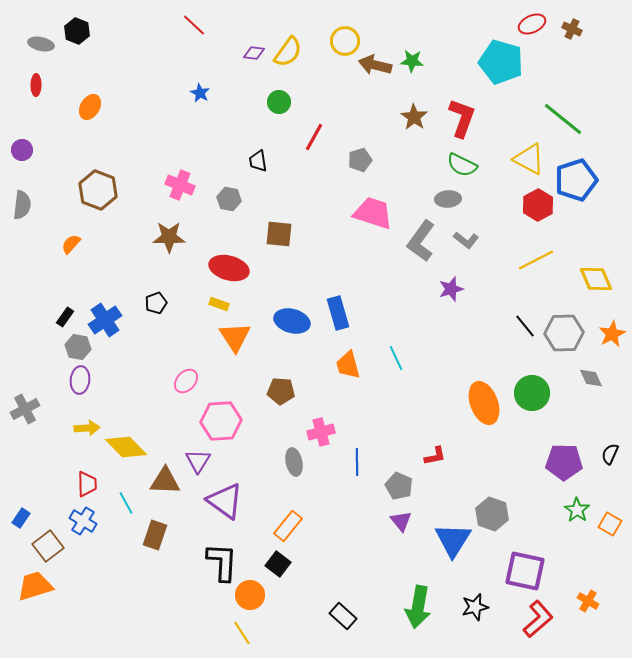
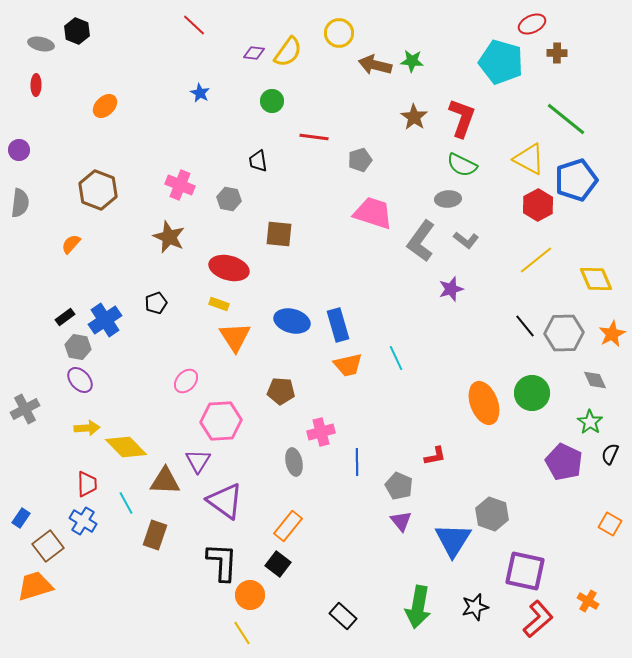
brown cross at (572, 29): moved 15 px left, 24 px down; rotated 24 degrees counterclockwise
yellow circle at (345, 41): moved 6 px left, 8 px up
green circle at (279, 102): moved 7 px left, 1 px up
orange ellipse at (90, 107): moved 15 px right, 1 px up; rotated 15 degrees clockwise
green line at (563, 119): moved 3 px right
red line at (314, 137): rotated 68 degrees clockwise
purple circle at (22, 150): moved 3 px left
gray semicircle at (22, 205): moved 2 px left, 2 px up
brown star at (169, 237): rotated 24 degrees clockwise
yellow line at (536, 260): rotated 12 degrees counterclockwise
blue rectangle at (338, 313): moved 12 px down
black rectangle at (65, 317): rotated 18 degrees clockwise
orange trapezoid at (348, 365): rotated 88 degrees counterclockwise
gray diamond at (591, 378): moved 4 px right, 2 px down
purple ellipse at (80, 380): rotated 48 degrees counterclockwise
purple pentagon at (564, 462): rotated 24 degrees clockwise
green star at (577, 510): moved 13 px right, 88 px up
